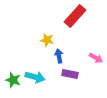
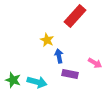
yellow star: rotated 16 degrees clockwise
pink arrow: moved 1 px left, 5 px down
cyan arrow: moved 2 px right, 5 px down
